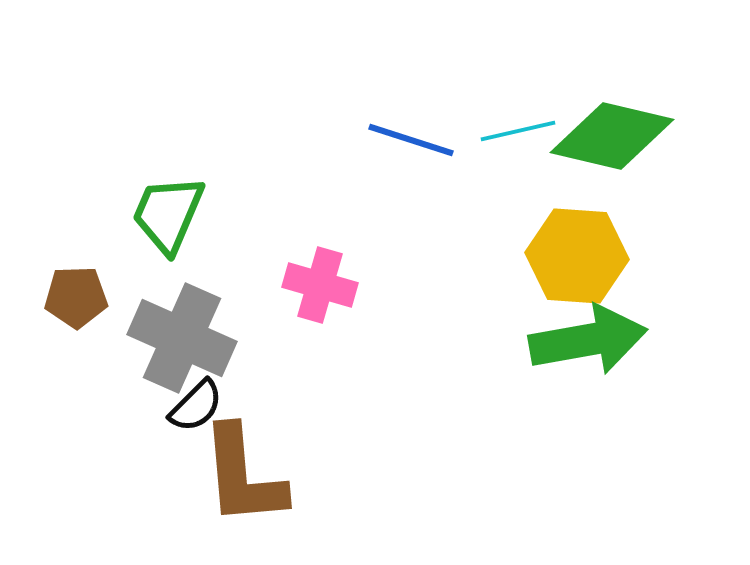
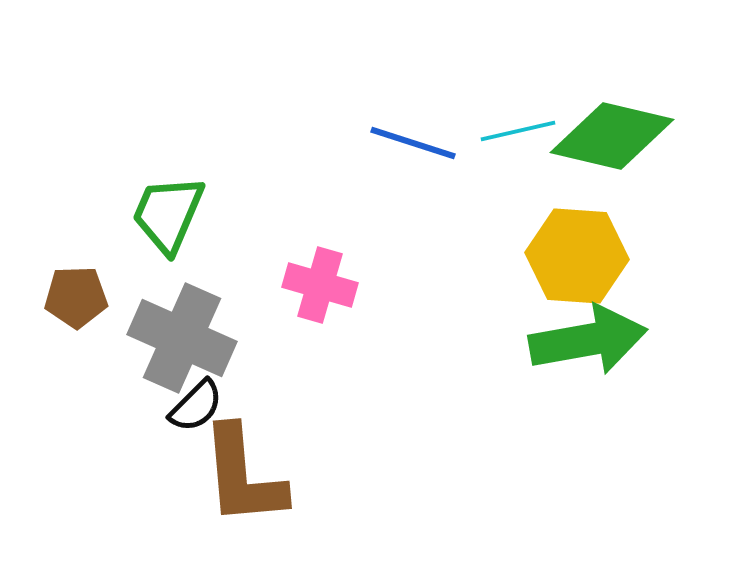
blue line: moved 2 px right, 3 px down
